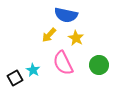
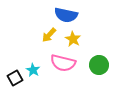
yellow star: moved 3 px left, 1 px down
pink semicircle: rotated 50 degrees counterclockwise
